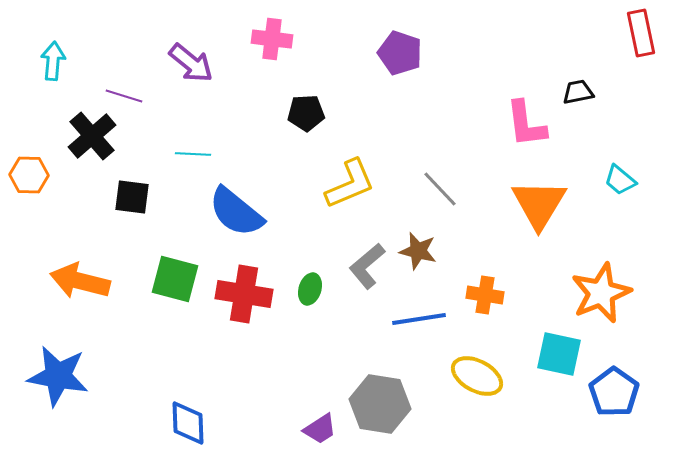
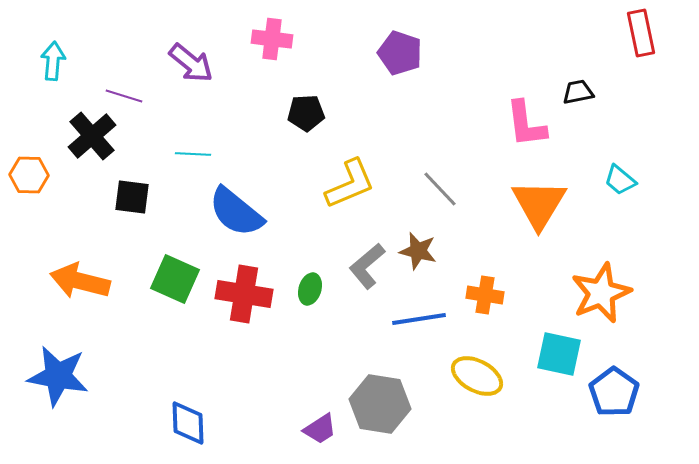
green square: rotated 9 degrees clockwise
